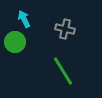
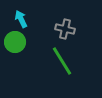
cyan arrow: moved 3 px left
green line: moved 1 px left, 10 px up
